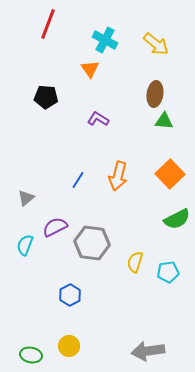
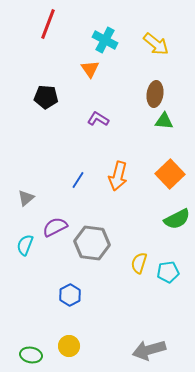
yellow semicircle: moved 4 px right, 1 px down
gray arrow: moved 1 px right, 1 px up; rotated 8 degrees counterclockwise
